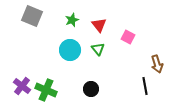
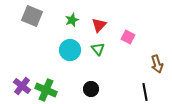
red triangle: rotated 21 degrees clockwise
black line: moved 6 px down
